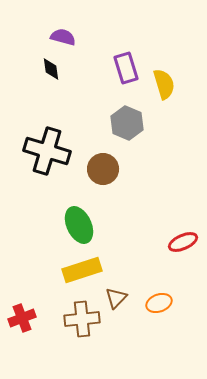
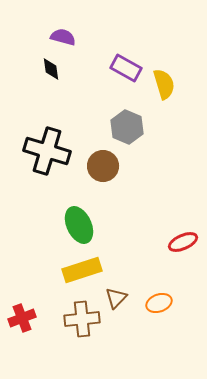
purple rectangle: rotated 44 degrees counterclockwise
gray hexagon: moved 4 px down
brown circle: moved 3 px up
